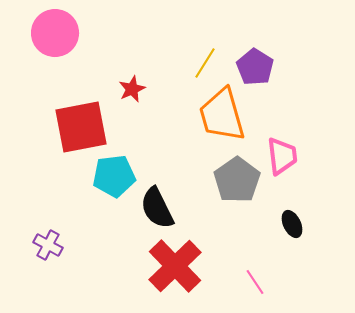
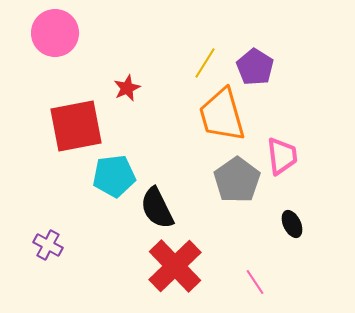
red star: moved 5 px left, 1 px up
red square: moved 5 px left, 1 px up
